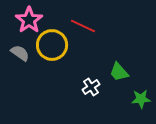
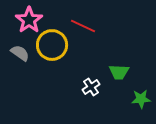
green trapezoid: rotated 45 degrees counterclockwise
